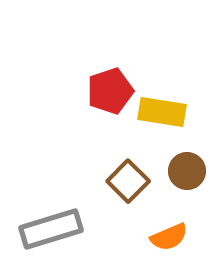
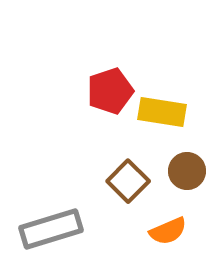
orange semicircle: moved 1 px left, 6 px up
